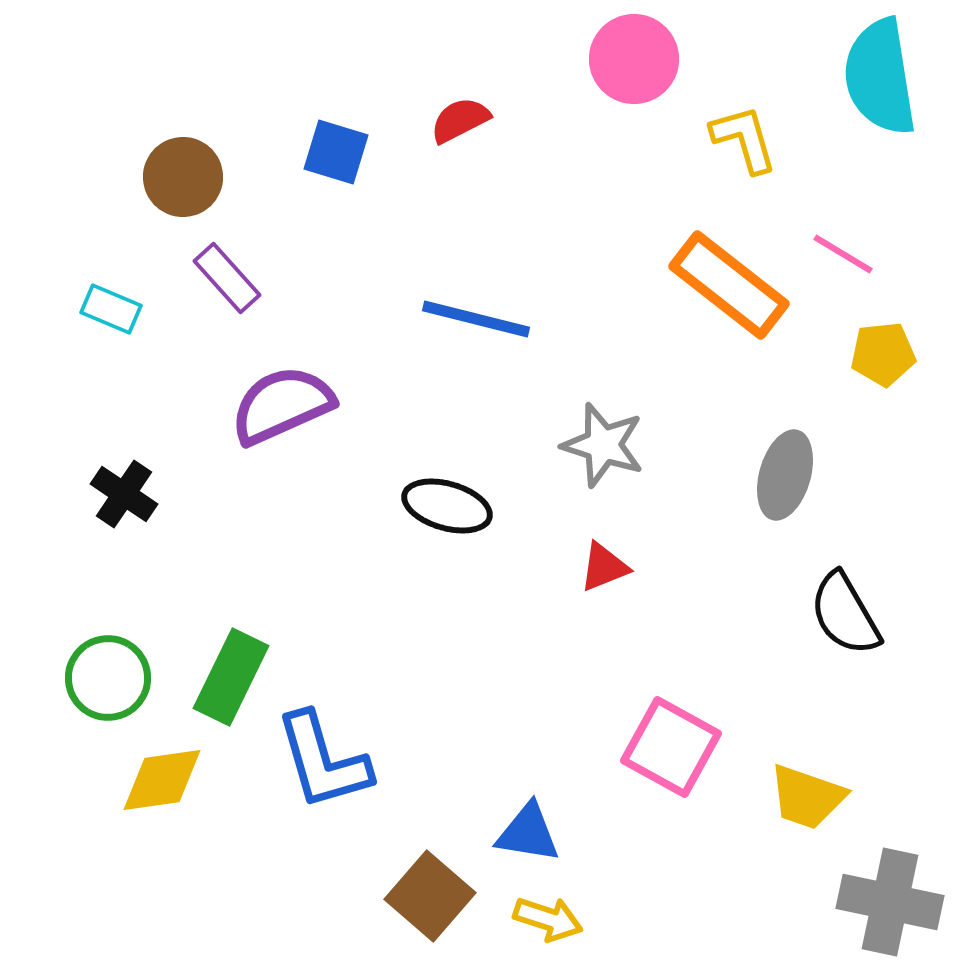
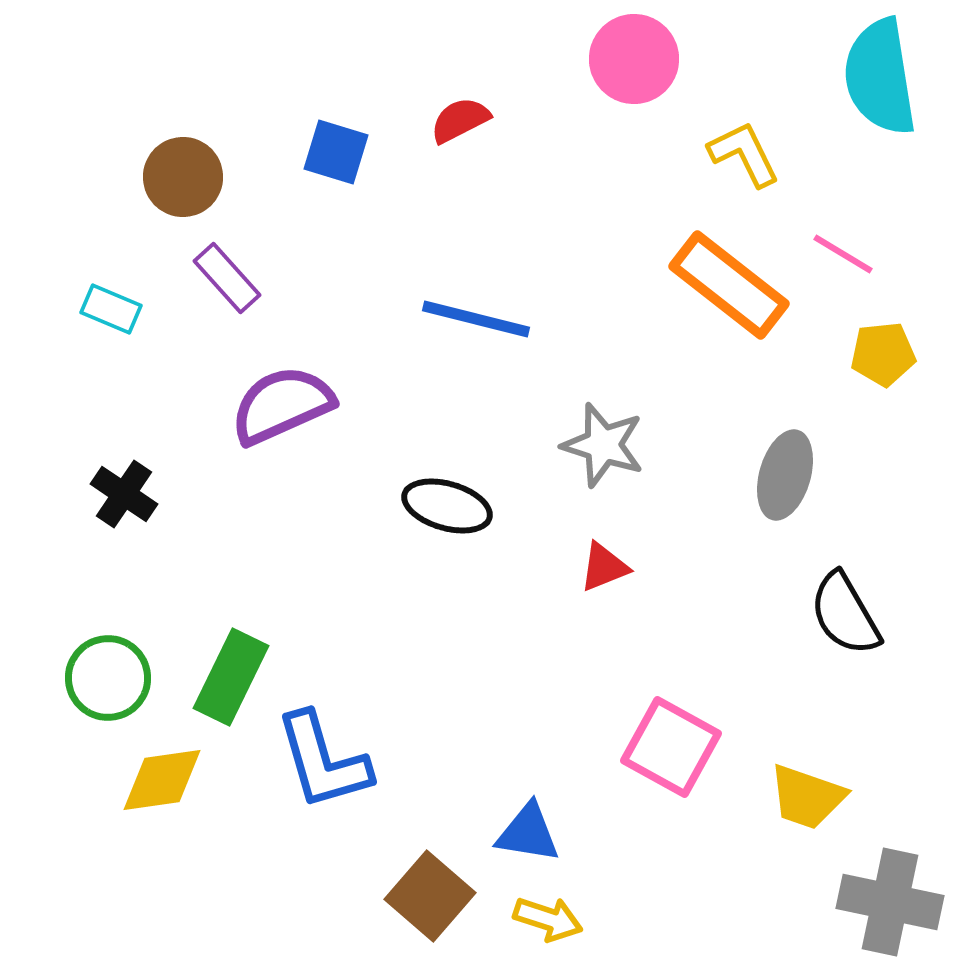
yellow L-shape: moved 15 px down; rotated 10 degrees counterclockwise
